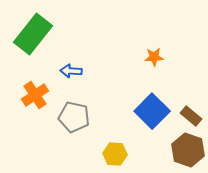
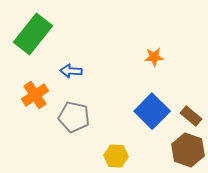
yellow hexagon: moved 1 px right, 2 px down
